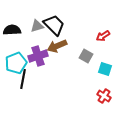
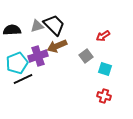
gray square: rotated 24 degrees clockwise
cyan pentagon: moved 1 px right
black line: rotated 54 degrees clockwise
red cross: rotated 16 degrees counterclockwise
